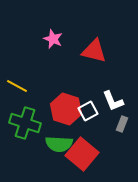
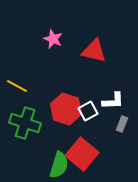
white L-shape: rotated 70 degrees counterclockwise
green semicircle: moved 21 px down; rotated 76 degrees counterclockwise
